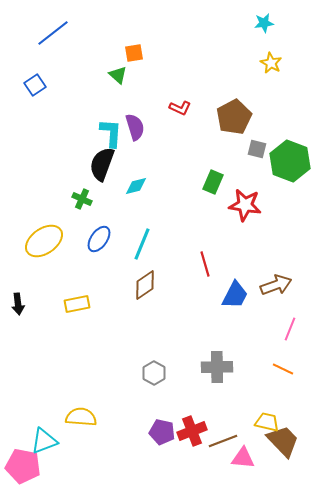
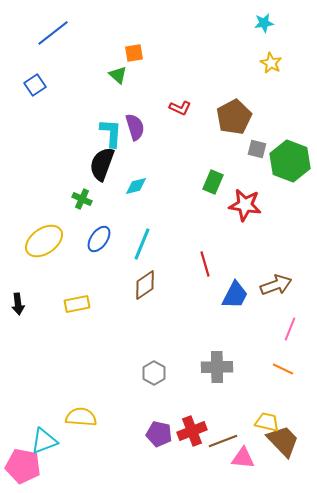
purple pentagon: moved 3 px left, 2 px down
